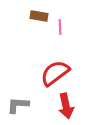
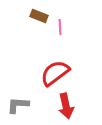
brown rectangle: rotated 12 degrees clockwise
